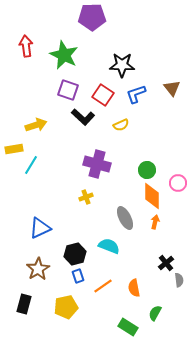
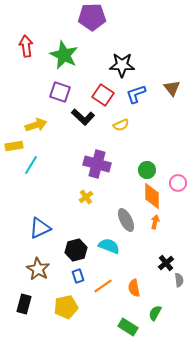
purple square: moved 8 px left, 2 px down
yellow rectangle: moved 3 px up
yellow cross: rotated 16 degrees counterclockwise
gray ellipse: moved 1 px right, 2 px down
black hexagon: moved 1 px right, 4 px up
brown star: rotated 10 degrees counterclockwise
